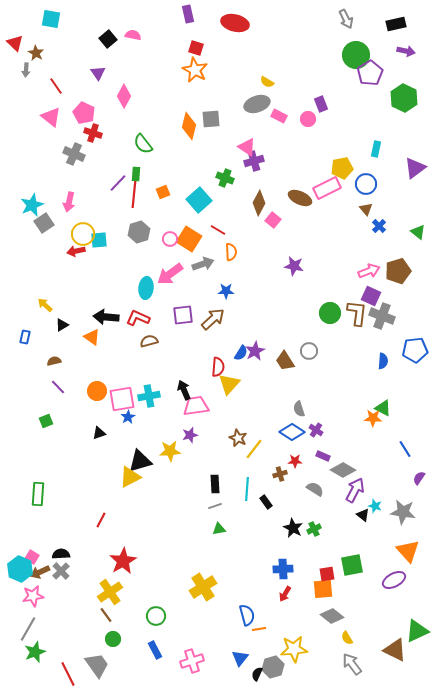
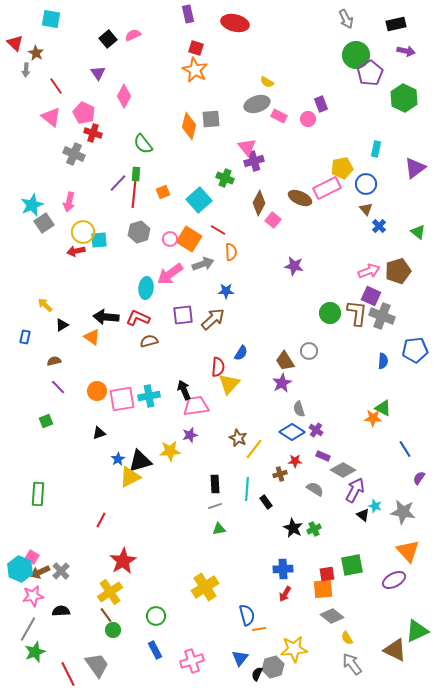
pink semicircle at (133, 35): rotated 35 degrees counterclockwise
pink triangle at (247, 147): rotated 18 degrees clockwise
yellow circle at (83, 234): moved 2 px up
purple star at (255, 351): moved 27 px right, 32 px down
blue star at (128, 417): moved 10 px left, 42 px down
black semicircle at (61, 554): moved 57 px down
yellow cross at (203, 587): moved 2 px right
green circle at (113, 639): moved 9 px up
